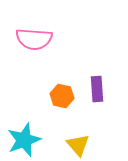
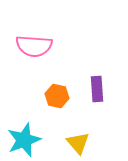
pink semicircle: moved 7 px down
orange hexagon: moved 5 px left
yellow triangle: moved 2 px up
